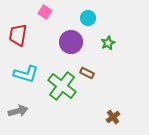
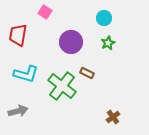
cyan circle: moved 16 px right
